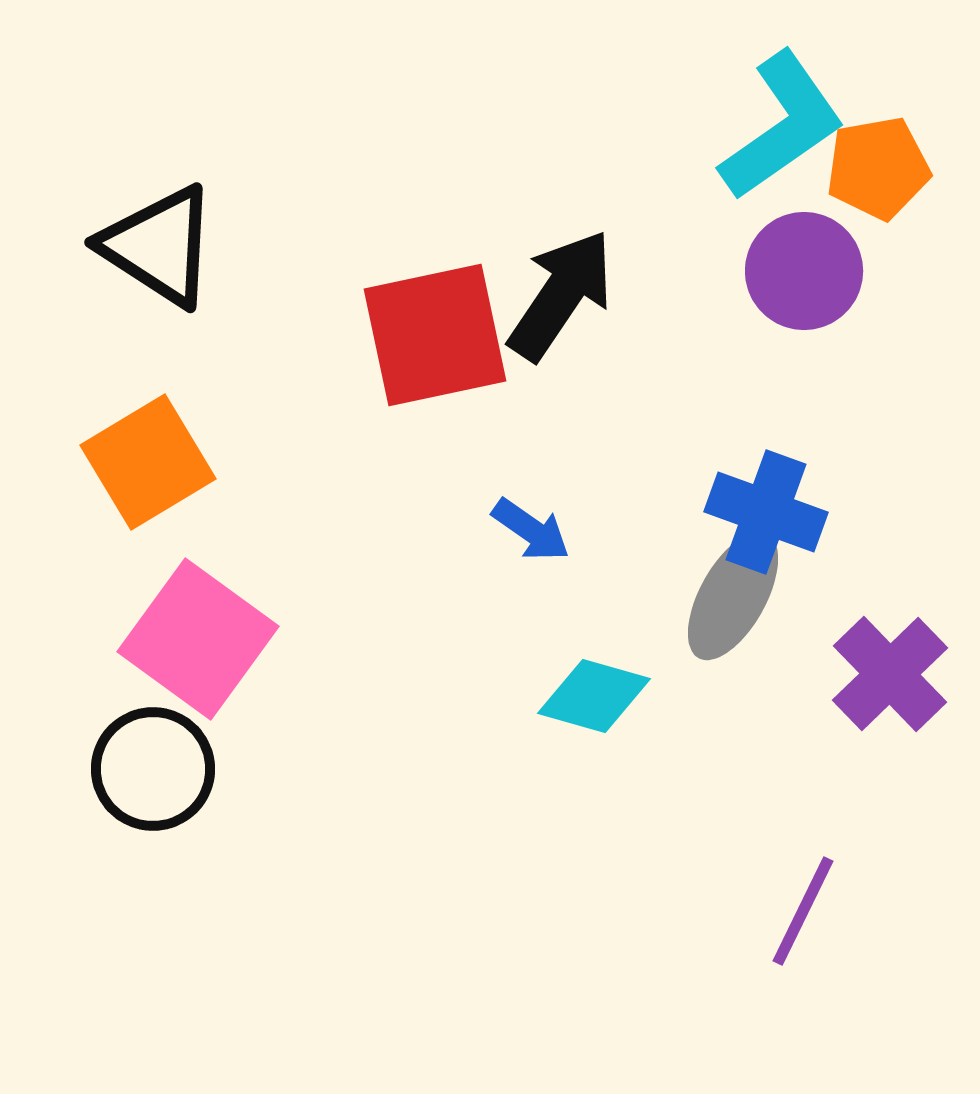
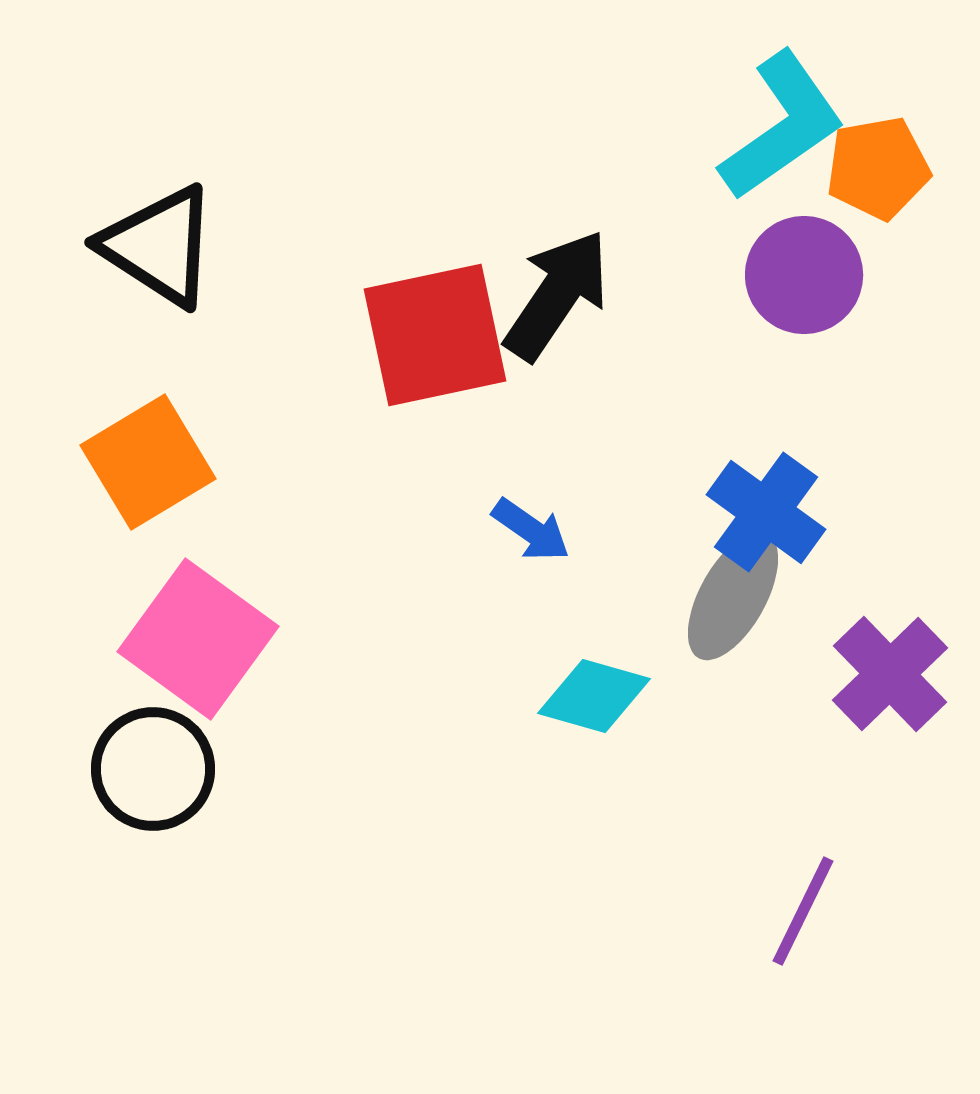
purple circle: moved 4 px down
black arrow: moved 4 px left
blue cross: rotated 16 degrees clockwise
